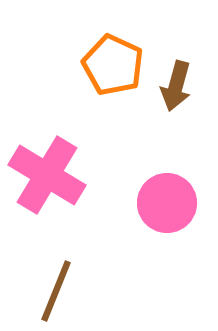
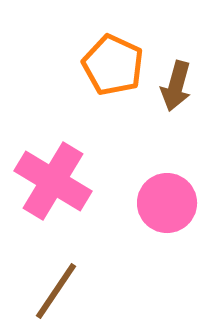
pink cross: moved 6 px right, 6 px down
brown line: rotated 12 degrees clockwise
